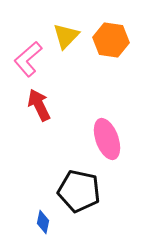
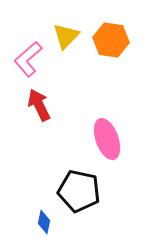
blue diamond: moved 1 px right
